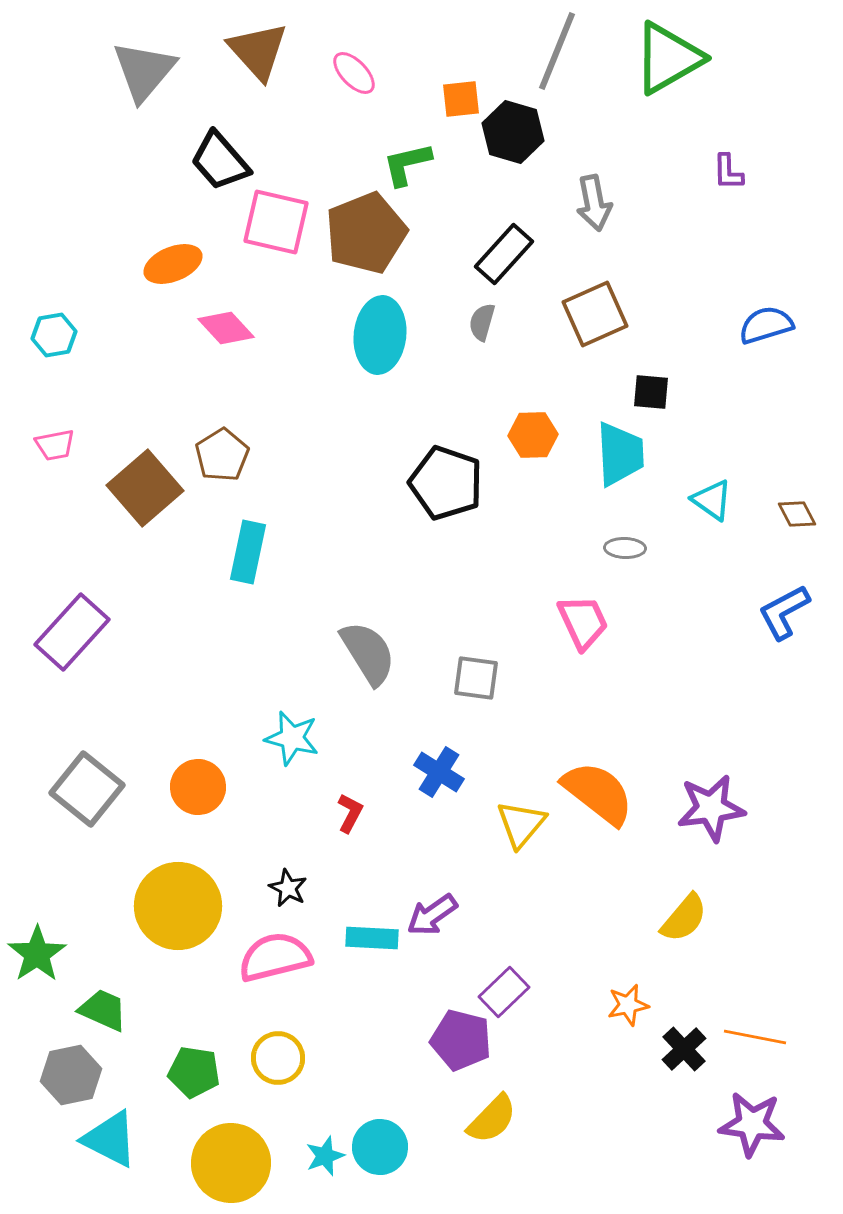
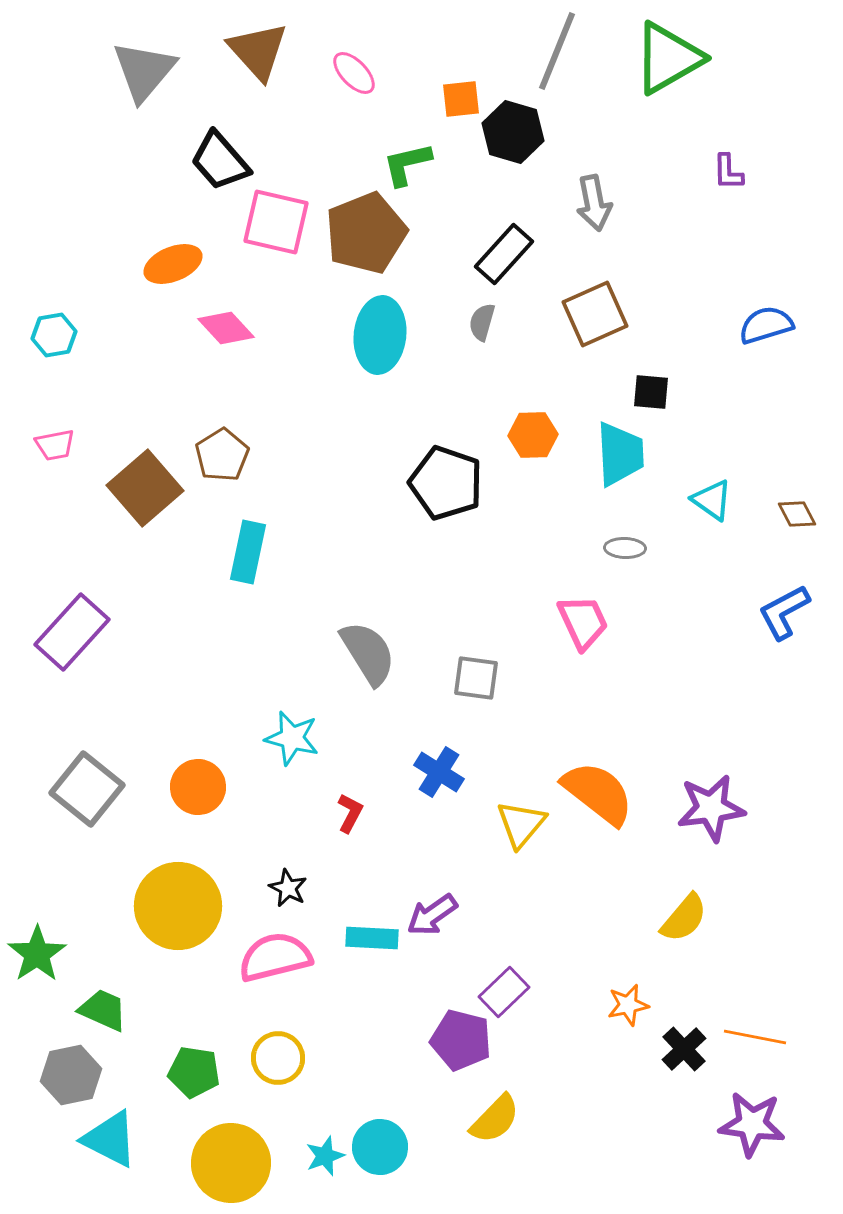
yellow semicircle at (492, 1119): moved 3 px right
